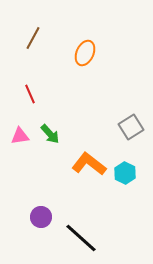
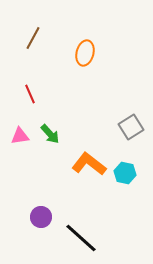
orange ellipse: rotated 10 degrees counterclockwise
cyan hexagon: rotated 15 degrees counterclockwise
